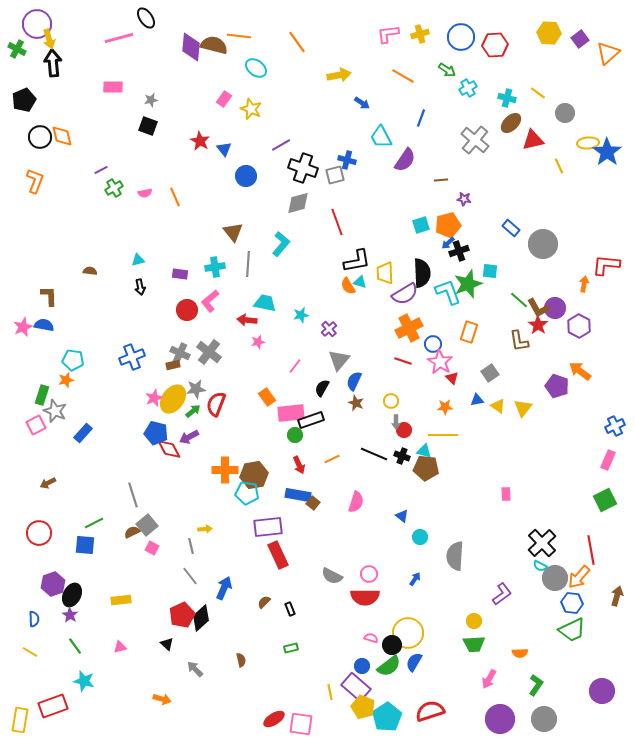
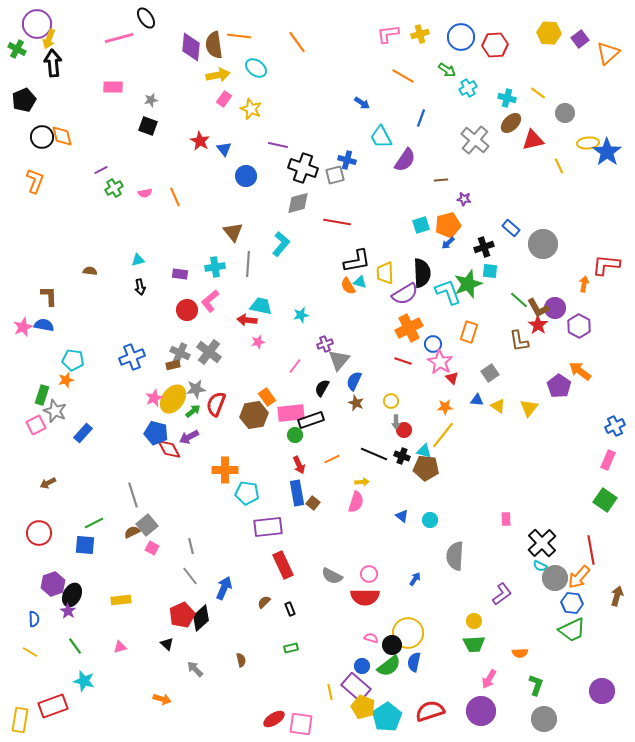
yellow arrow at (49, 39): rotated 36 degrees clockwise
brown semicircle at (214, 45): rotated 112 degrees counterclockwise
yellow arrow at (339, 75): moved 121 px left
black circle at (40, 137): moved 2 px right
purple line at (281, 145): moved 3 px left; rotated 42 degrees clockwise
red line at (337, 222): rotated 60 degrees counterclockwise
black cross at (459, 251): moved 25 px right, 4 px up
cyan trapezoid at (265, 303): moved 4 px left, 3 px down
purple cross at (329, 329): moved 4 px left, 15 px down; rotated 21 degrees clockwise
purple pentagon at (557, 386): moved 2 px right; rotated 15 degrees clockwise
blue triangle at (477, 400): rotated 16 degrees clockwise
yellow triangle at (523, 408): moved 6 px right
yellow line at (443, 435): rotated 52 degrees counterclockwise
brown hexagon at (254, 475): moved 60 px up
pink rectangle at (506, 494): moved 25 px down
blue rectangle at (298, 495): moved 1 px left, 2 px up; rotated 70 degrees clockwise
green square at (605, 500): rotated 30 degrees counterclockwise
yellow arrow at (205, 529): moved 157 px right, 47 px up
cyan circle at (420, 537): moved 10 px right, 17 px up
red rectangle at (278, 555): moved 5 px right, 10 px down
purple star at (70, 615): moved 2 px left, 4 px up
blue semicircle at (414, 662): rotated 18 degrees counterclockwise
green L-shape at (536, 685): rotated 15 degrees counterclockwise
purple circle at (500, 719): moved 19 px left, 8 px up
